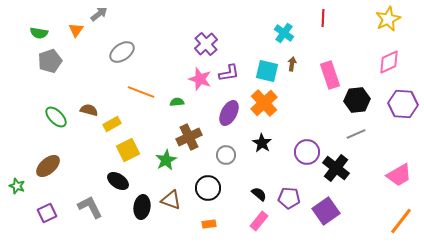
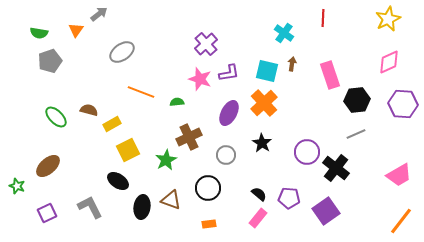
pink rectangle at (259, 221): moved 1 px left, 3 px up
